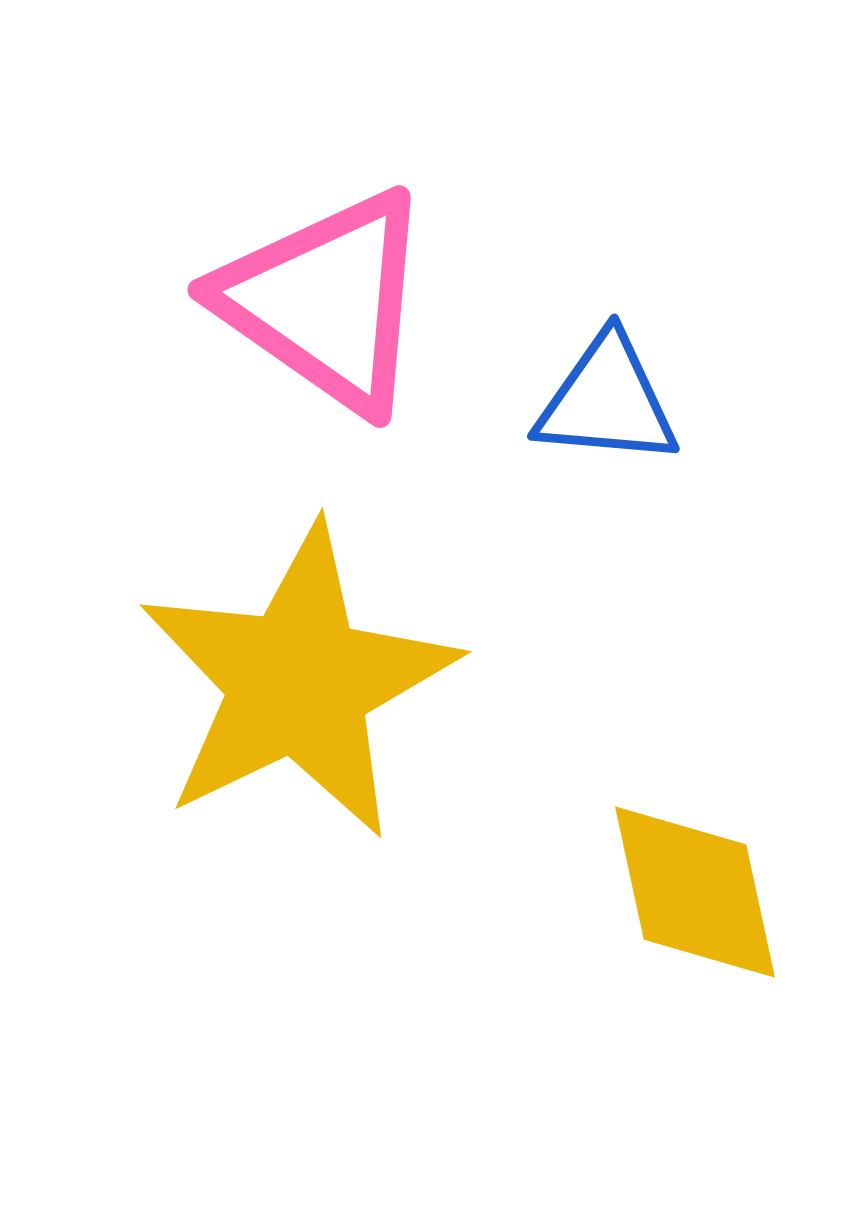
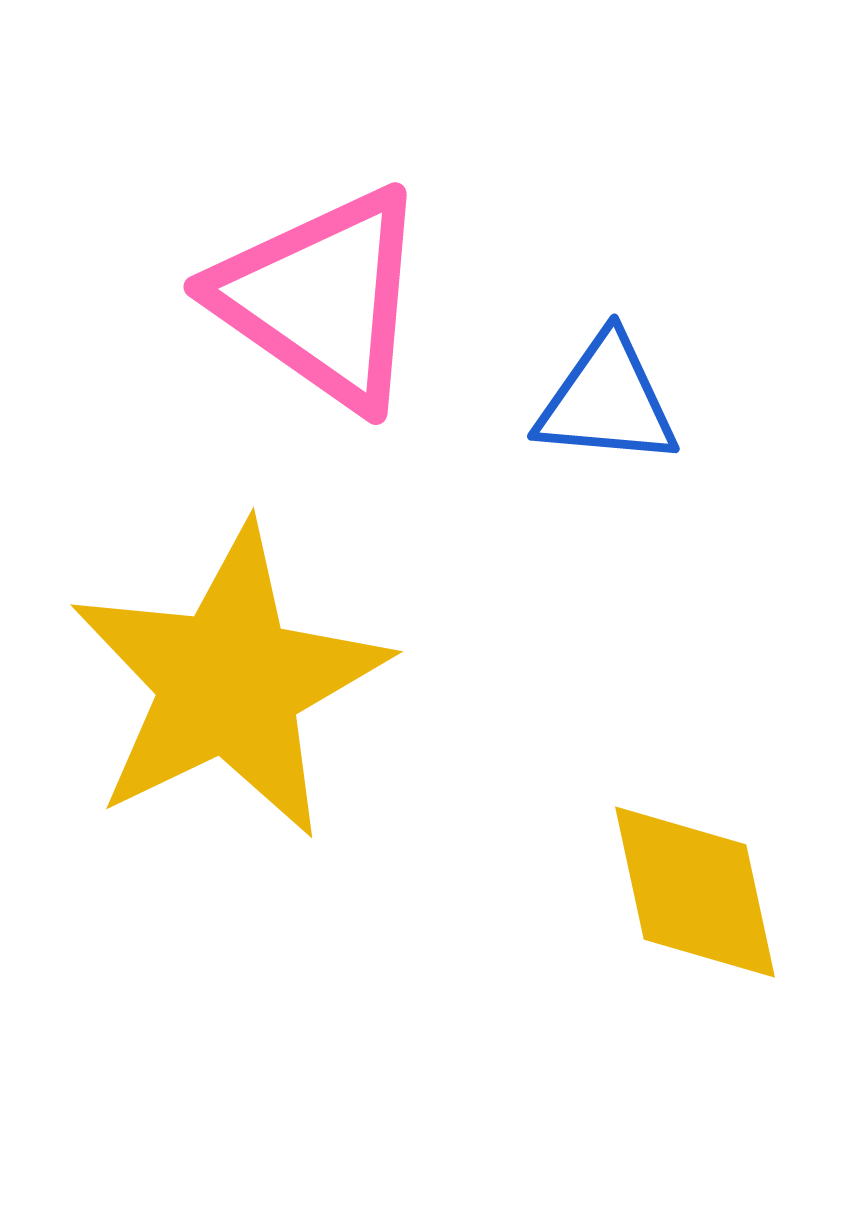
pink triangle: moved 4 px left, 3 px up
yellow star: moved 69 px left
